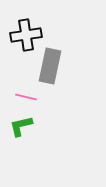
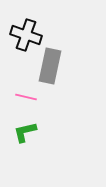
black cross: rotated 28 degrees clockwise
green L-shape: moved 4 px right, 6 px down
